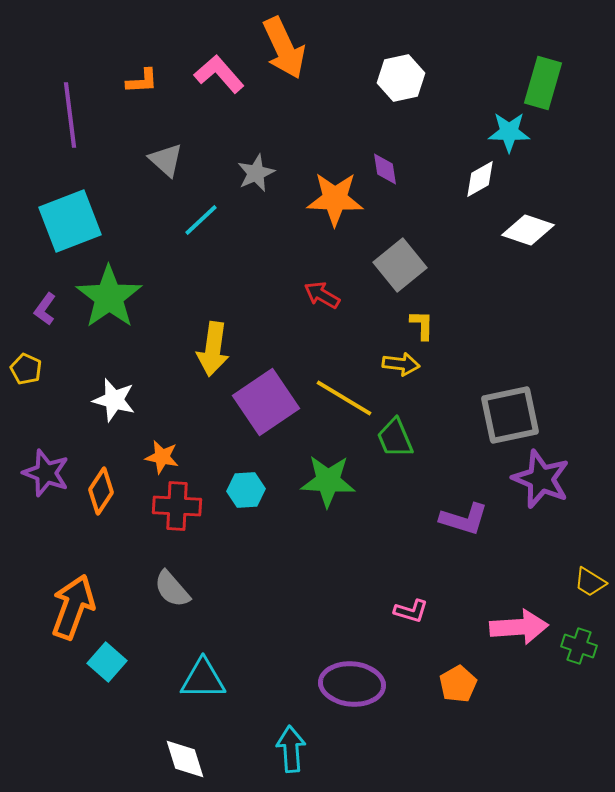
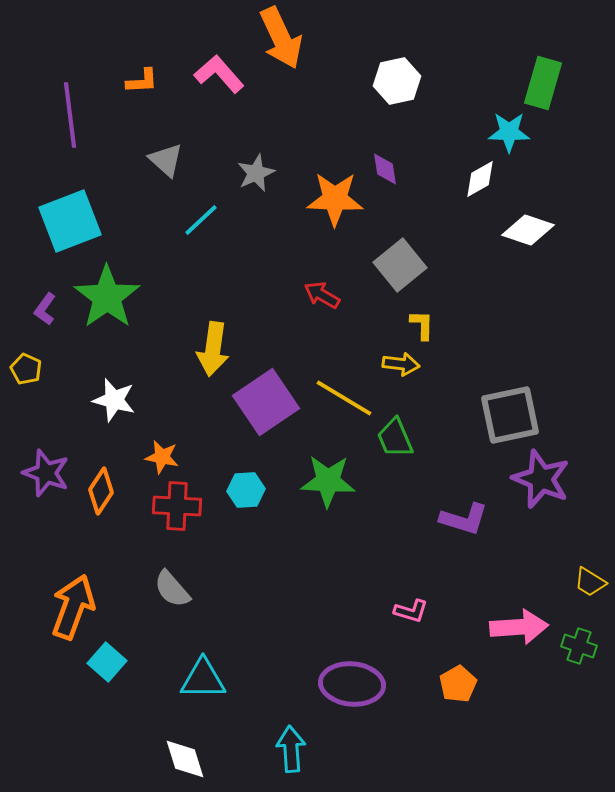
orange arrow at (284, 48): moved 3 px left, 10 px up
white hexagon at (401, 78): moved 4 px left, 3 px down
green star at (109, 297): moved 2 px left
